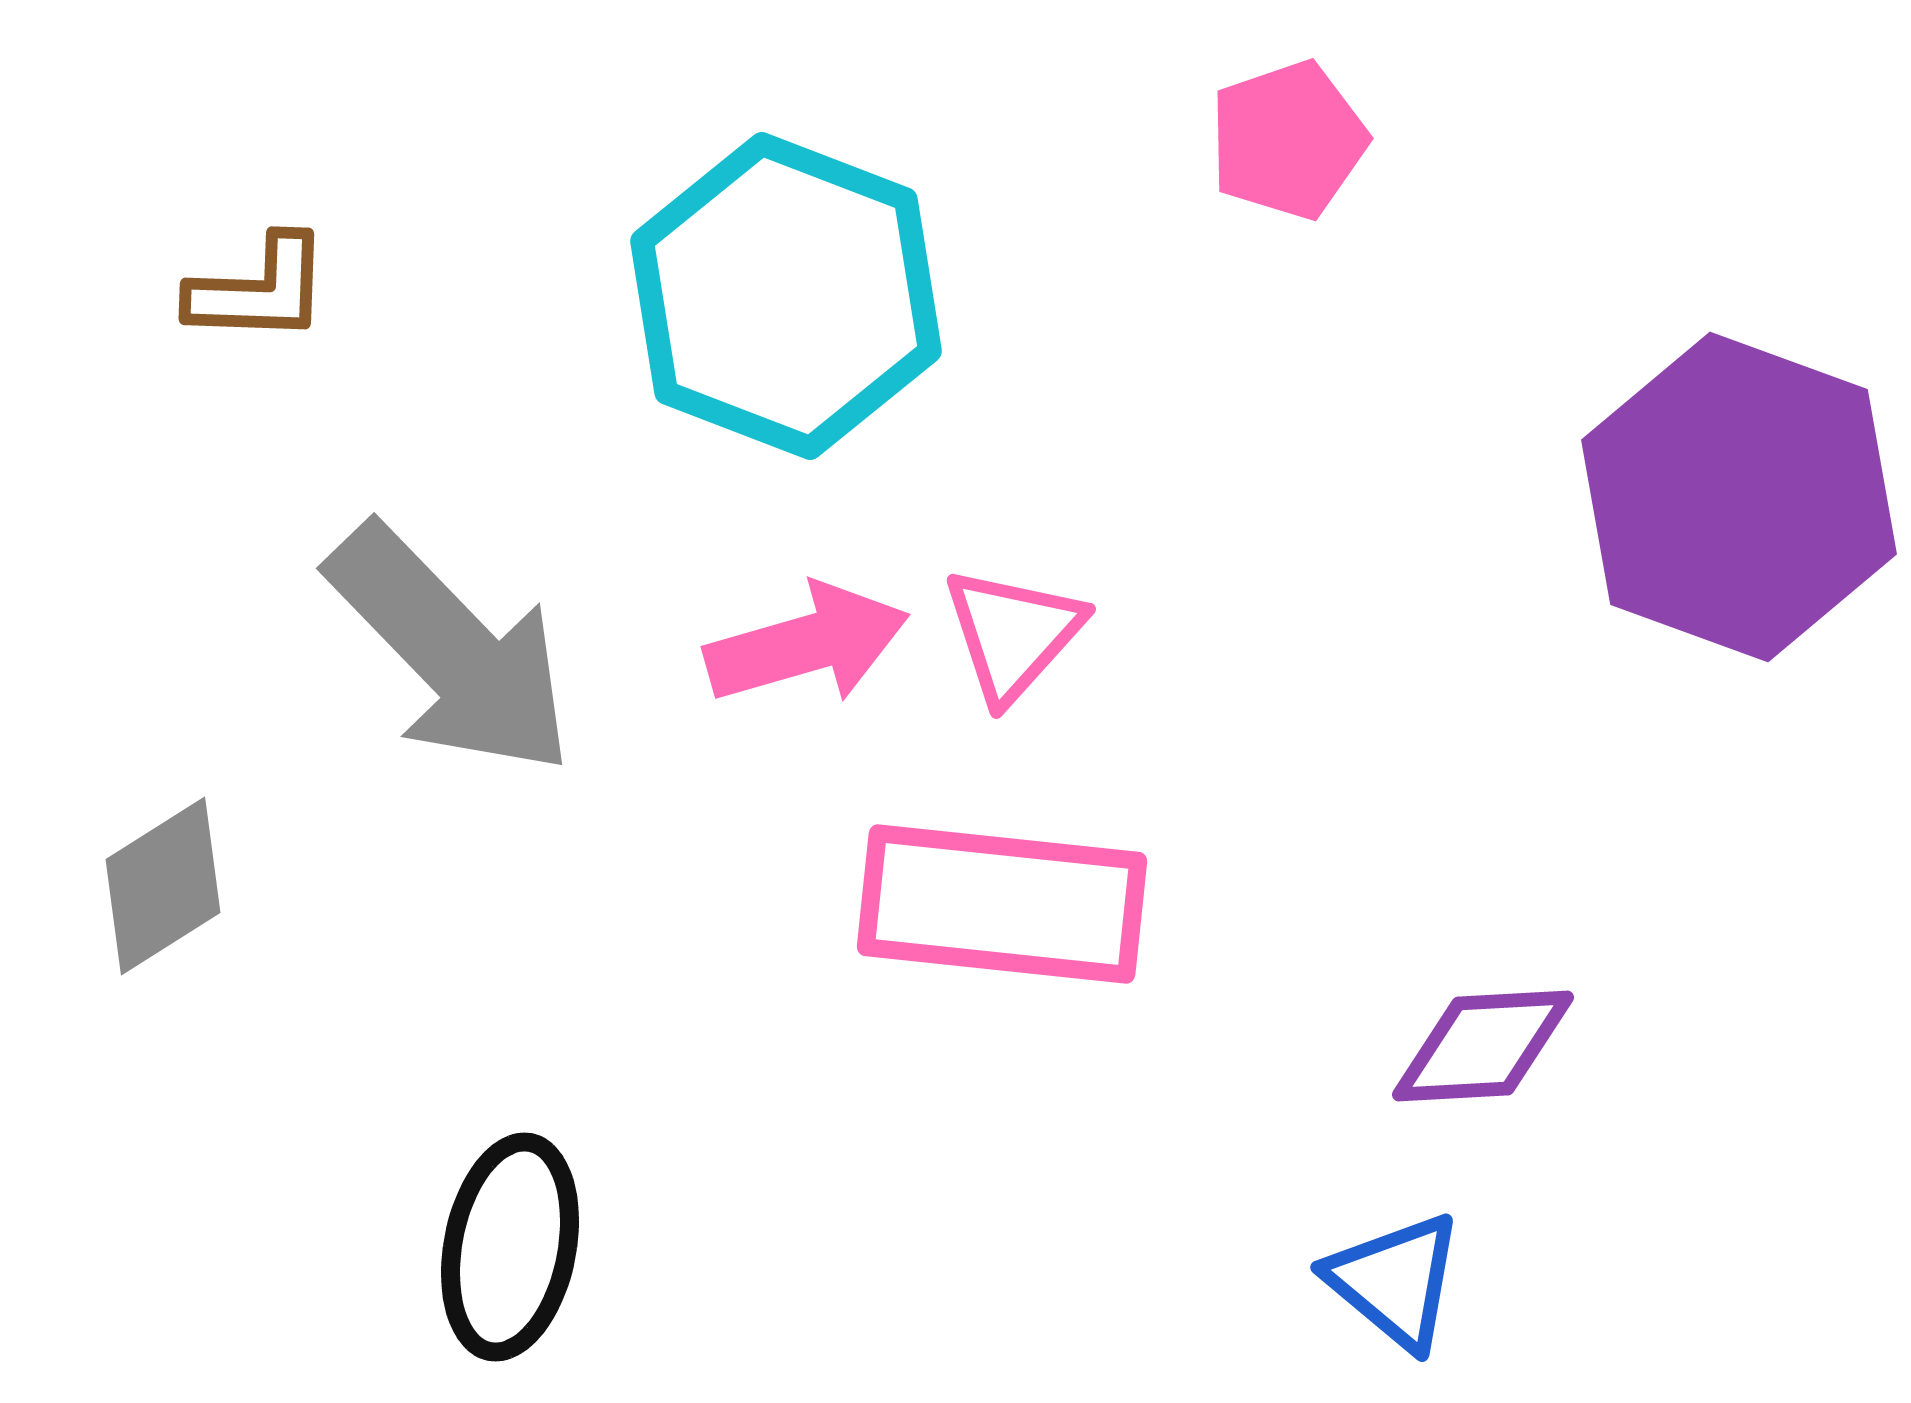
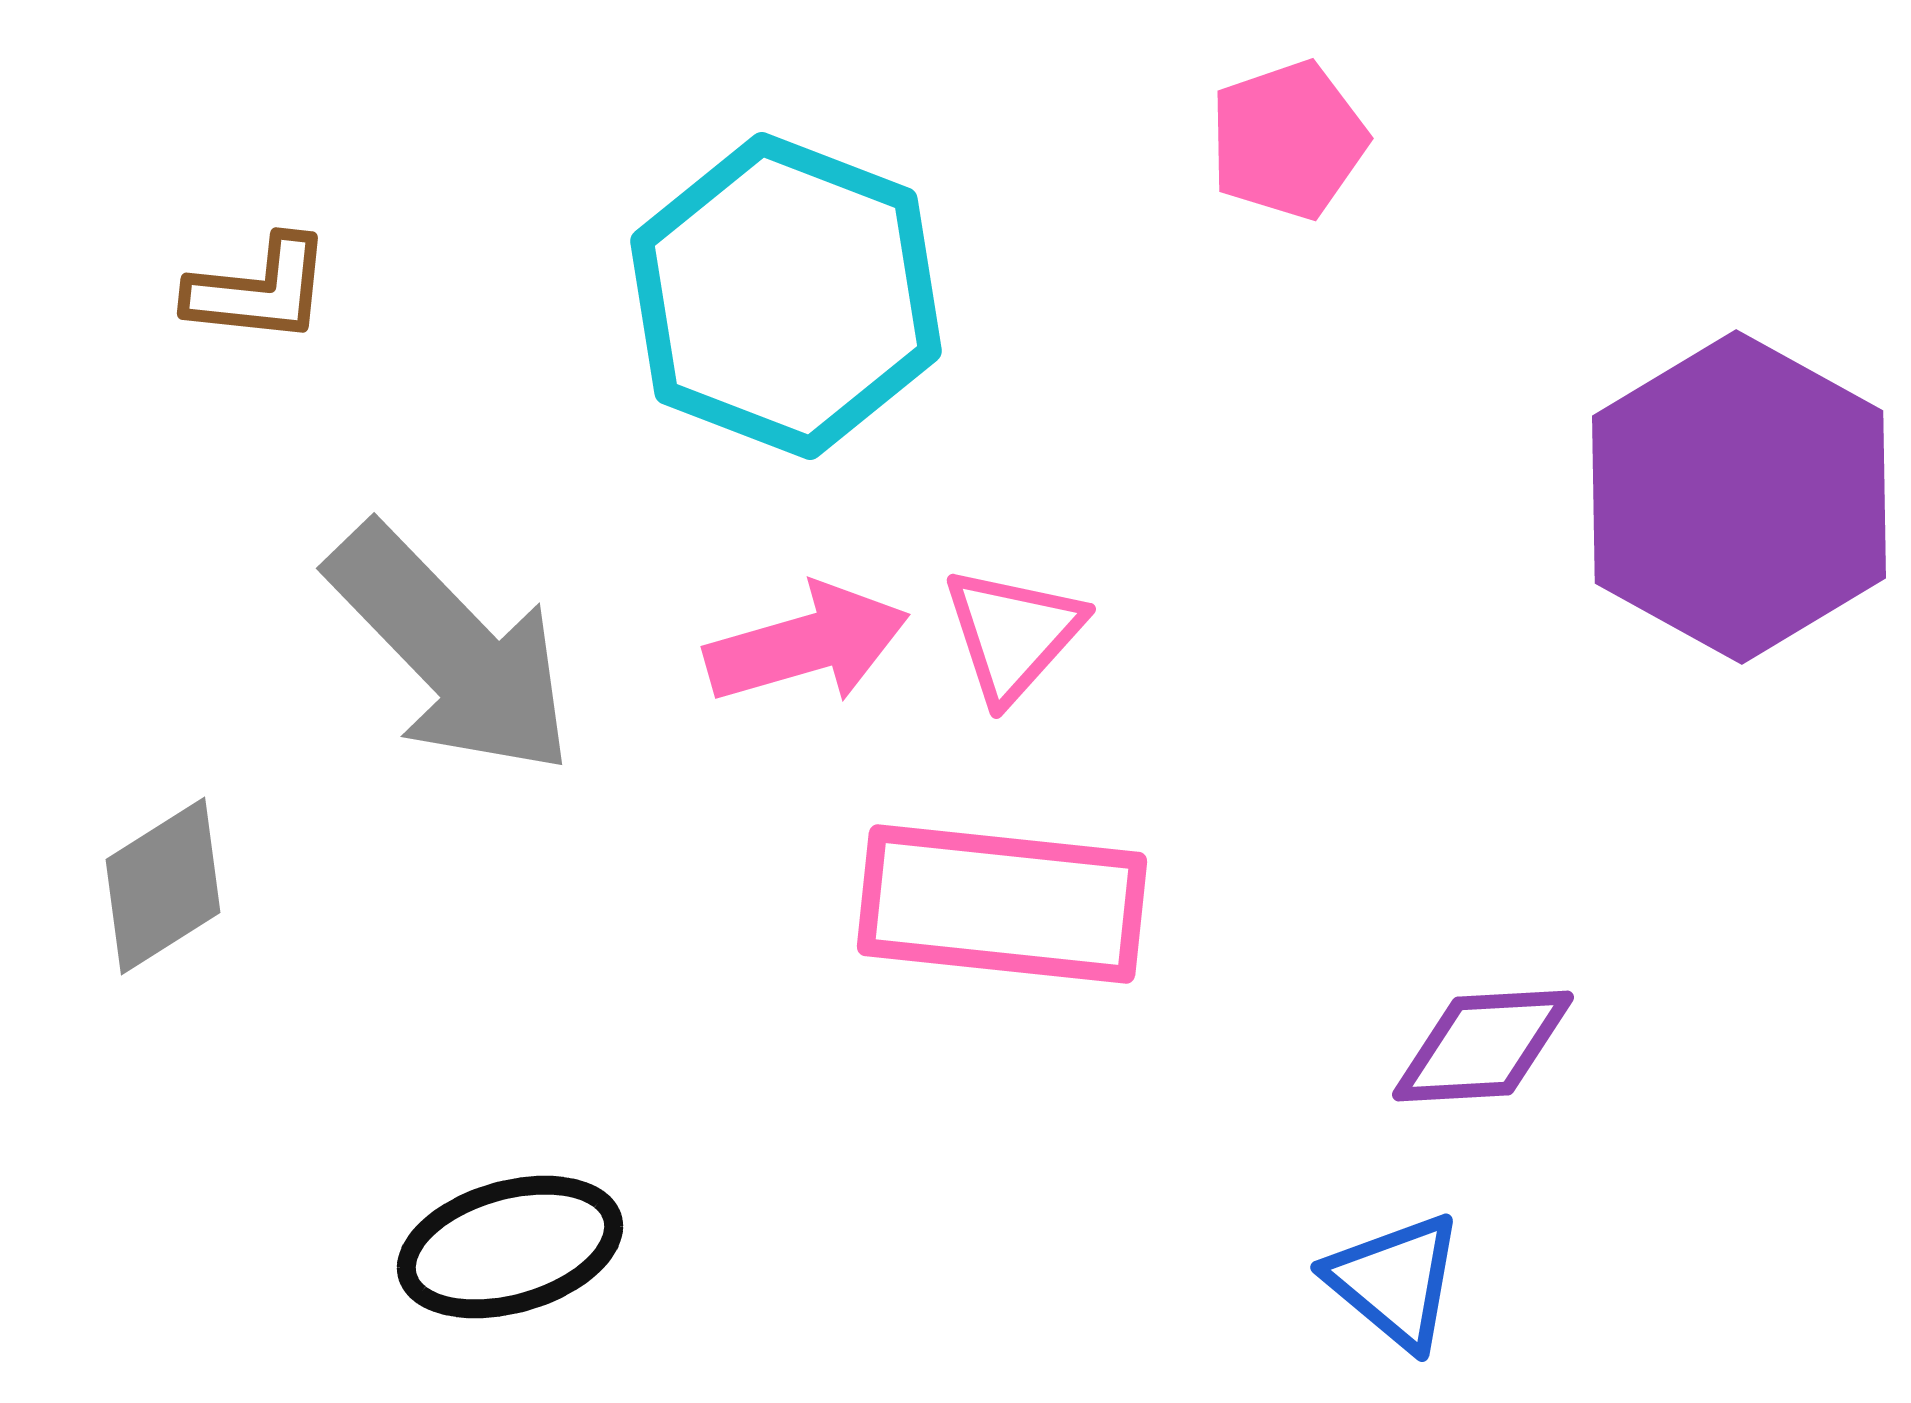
brown L-shape: rotated 4 degrees clockwise
purple hexagon: rotated 9 degrees clockwise
black ellipse: rotated 63 degrees clockwise
